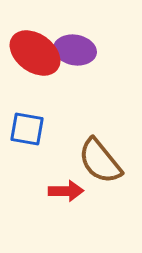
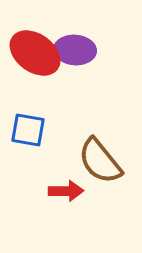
purple ellipse: rotated 6 degrees counterclockwise
blue square: moved 1 px right, 1 px down
